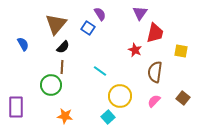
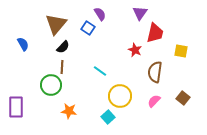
orange star: moved 4 px right, 5 px up
